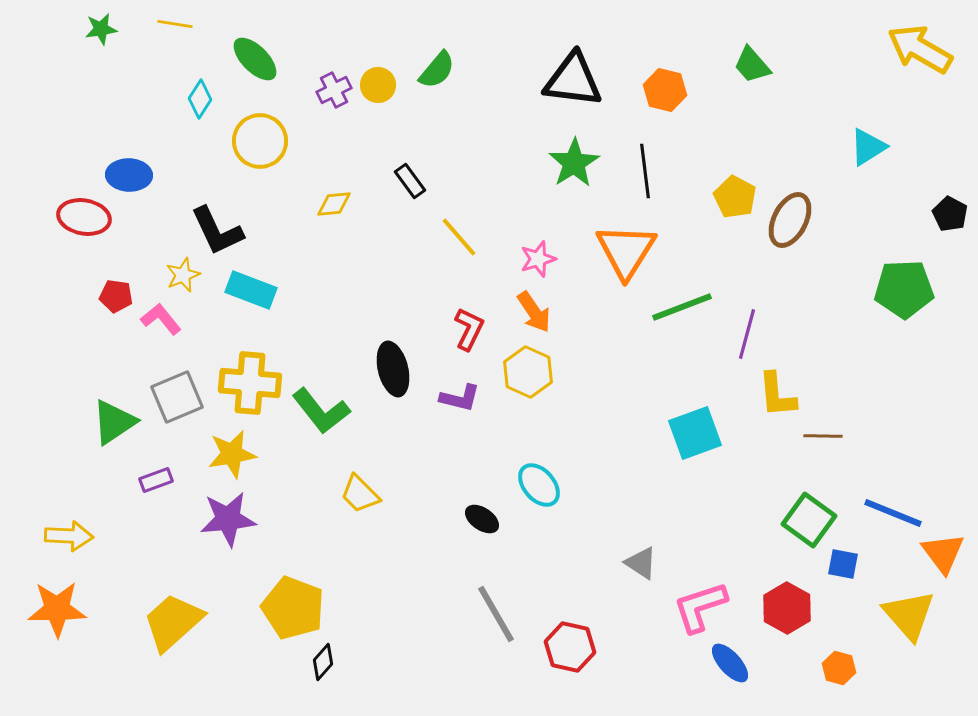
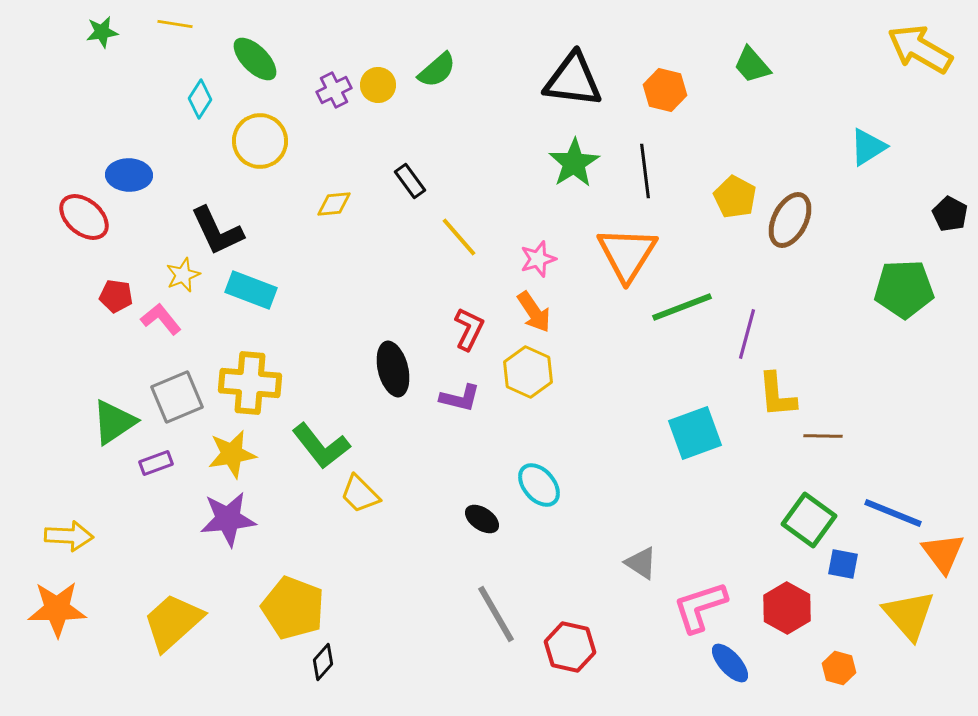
green star at (101, 29): moved 1 px right, 3 px down
green semicircle at (437, 70): rotated 9 degrees clockwise
red ellipse at (84, 217): rotated 30 degrees clockwise
orange triangle at (626, 251): moved 1 px right, 3 px down
green L-shape at (321, 411): moved 35 px down
purple rectangle at (156, 480): moved 17 px up
